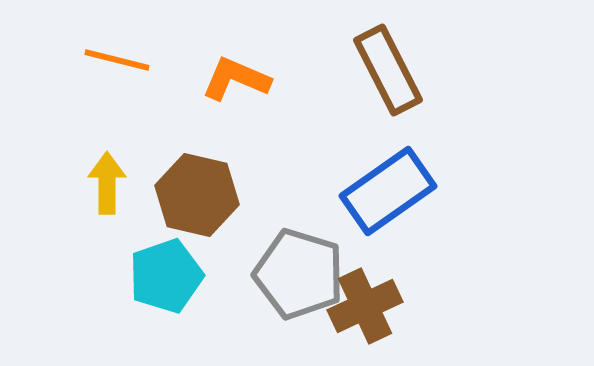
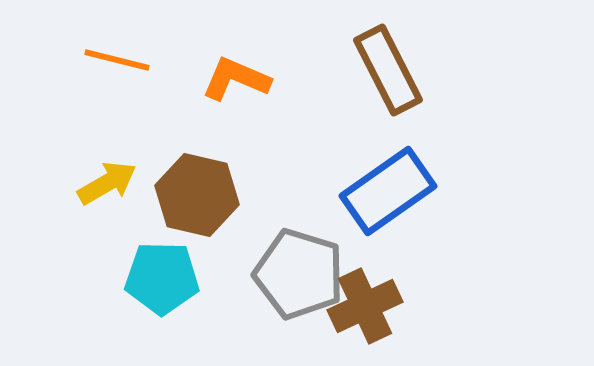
yellow arrow: rotated 60 degrees clockwise
cyan pentagon: moved 4 px left, 2 px down; rotated 20 degrees clockwise
